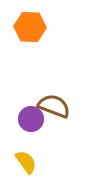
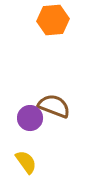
orange hexagon: moved 23 px right, 7 px up; rotated 8 degrees counterclockwise
purple circle: moved 1 px left, 1 px up
